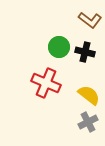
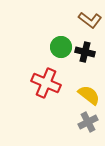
green circle: moved 2 px right
